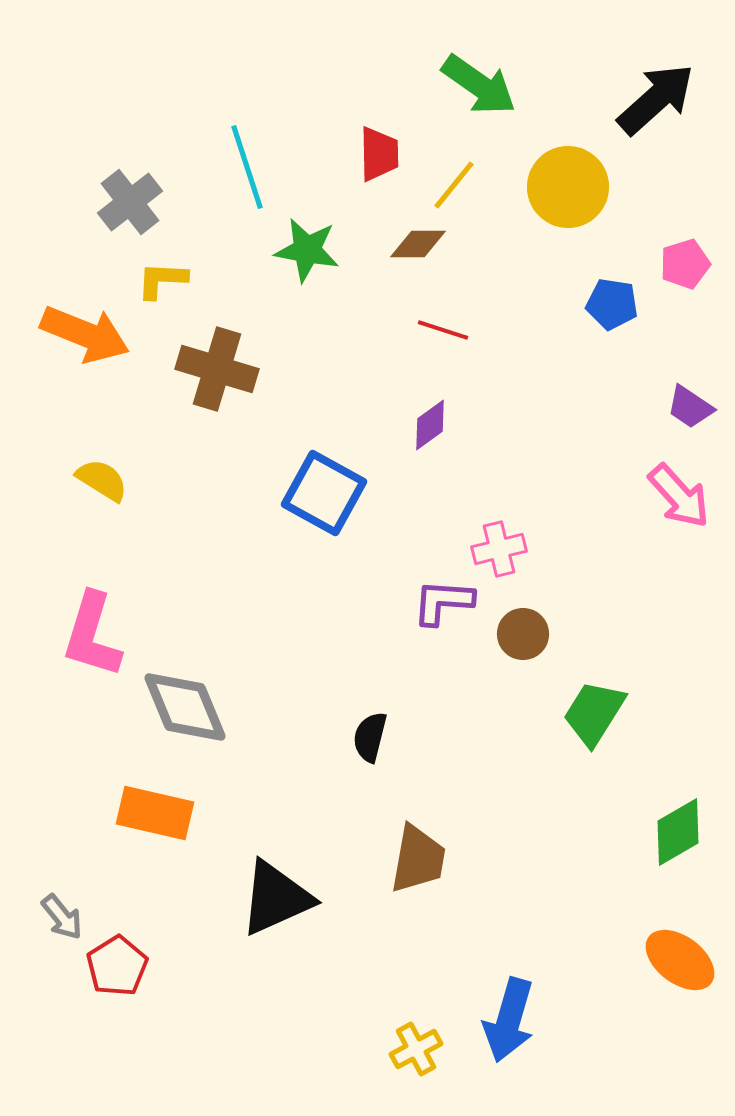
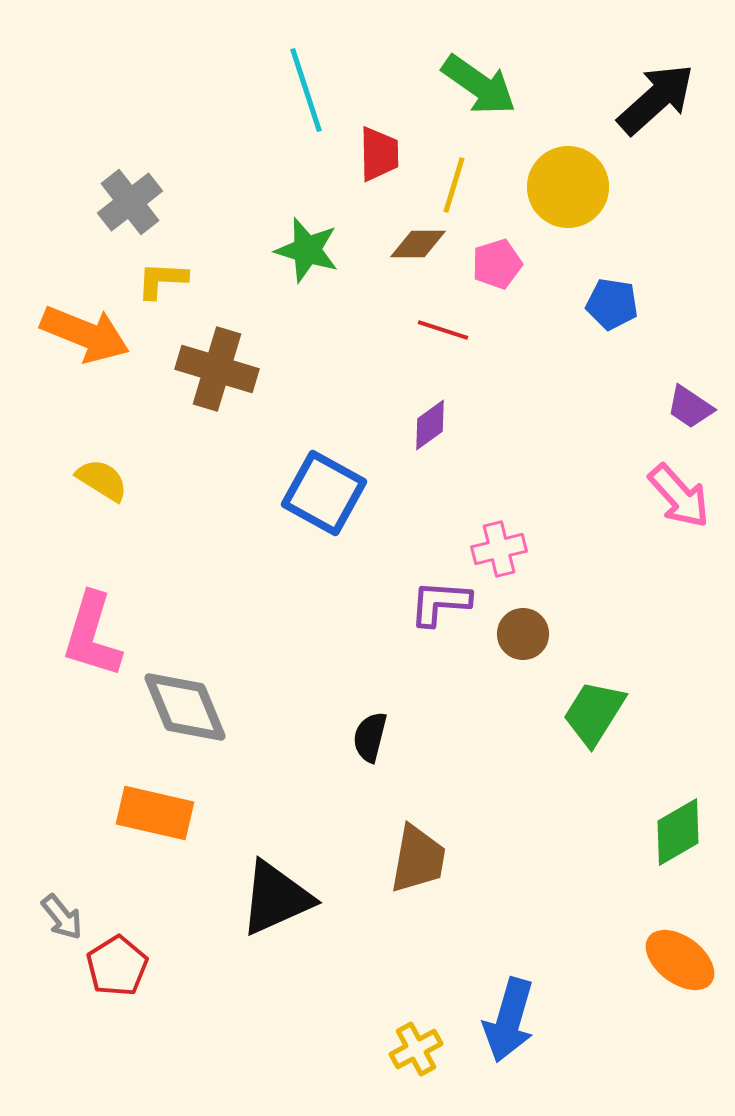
cyan line: moved 59 px right, 77 px up
yellow line: rotated 22 degrees counterclockwise
green star: rotated 6 degrees clockwise
pink pentagon: moved 188 px left
purple L-shape: moved 3 px left, 1 px down
